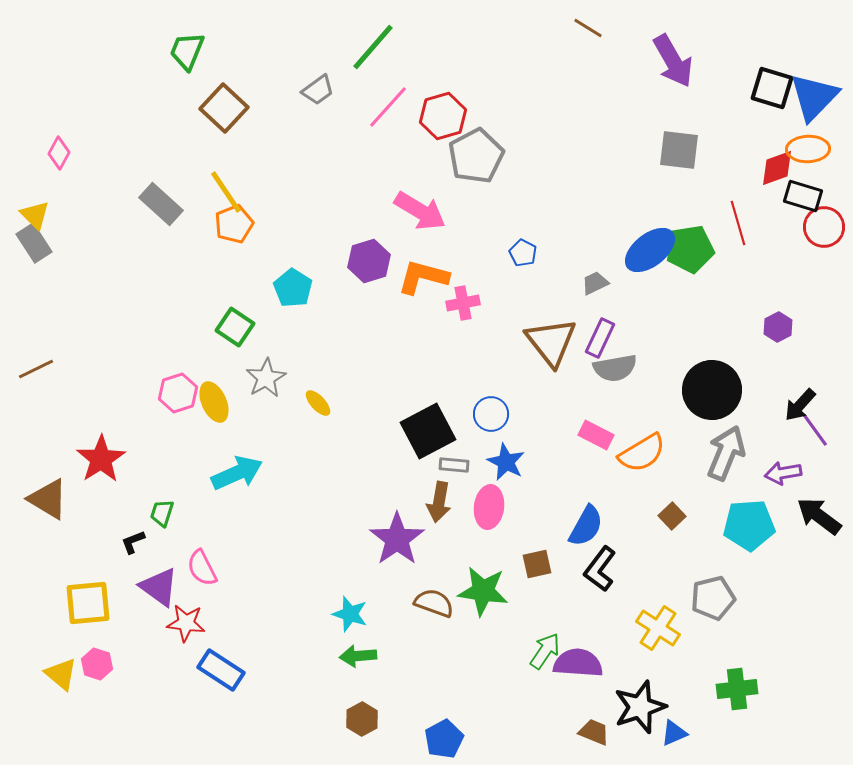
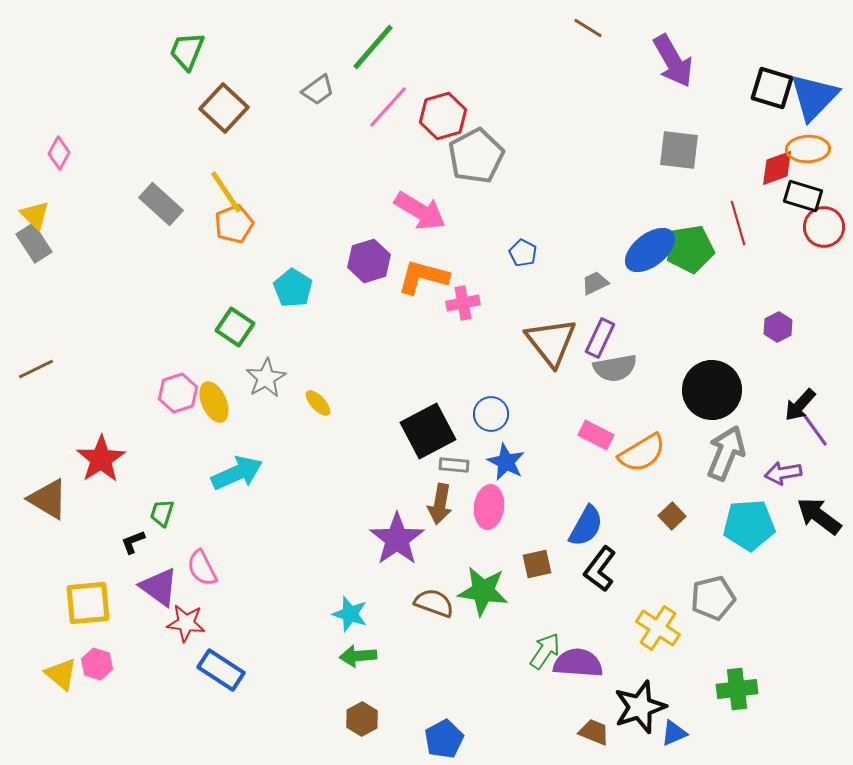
brown arrow at (439, 502): moved 1 px right, 2 px down
